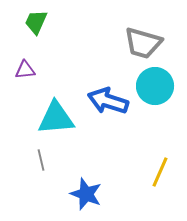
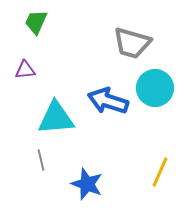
gray trapezoid: moved 11 px left
cyan circle: moved 2 px down
blue star: moved 1 px right, 10 px up
